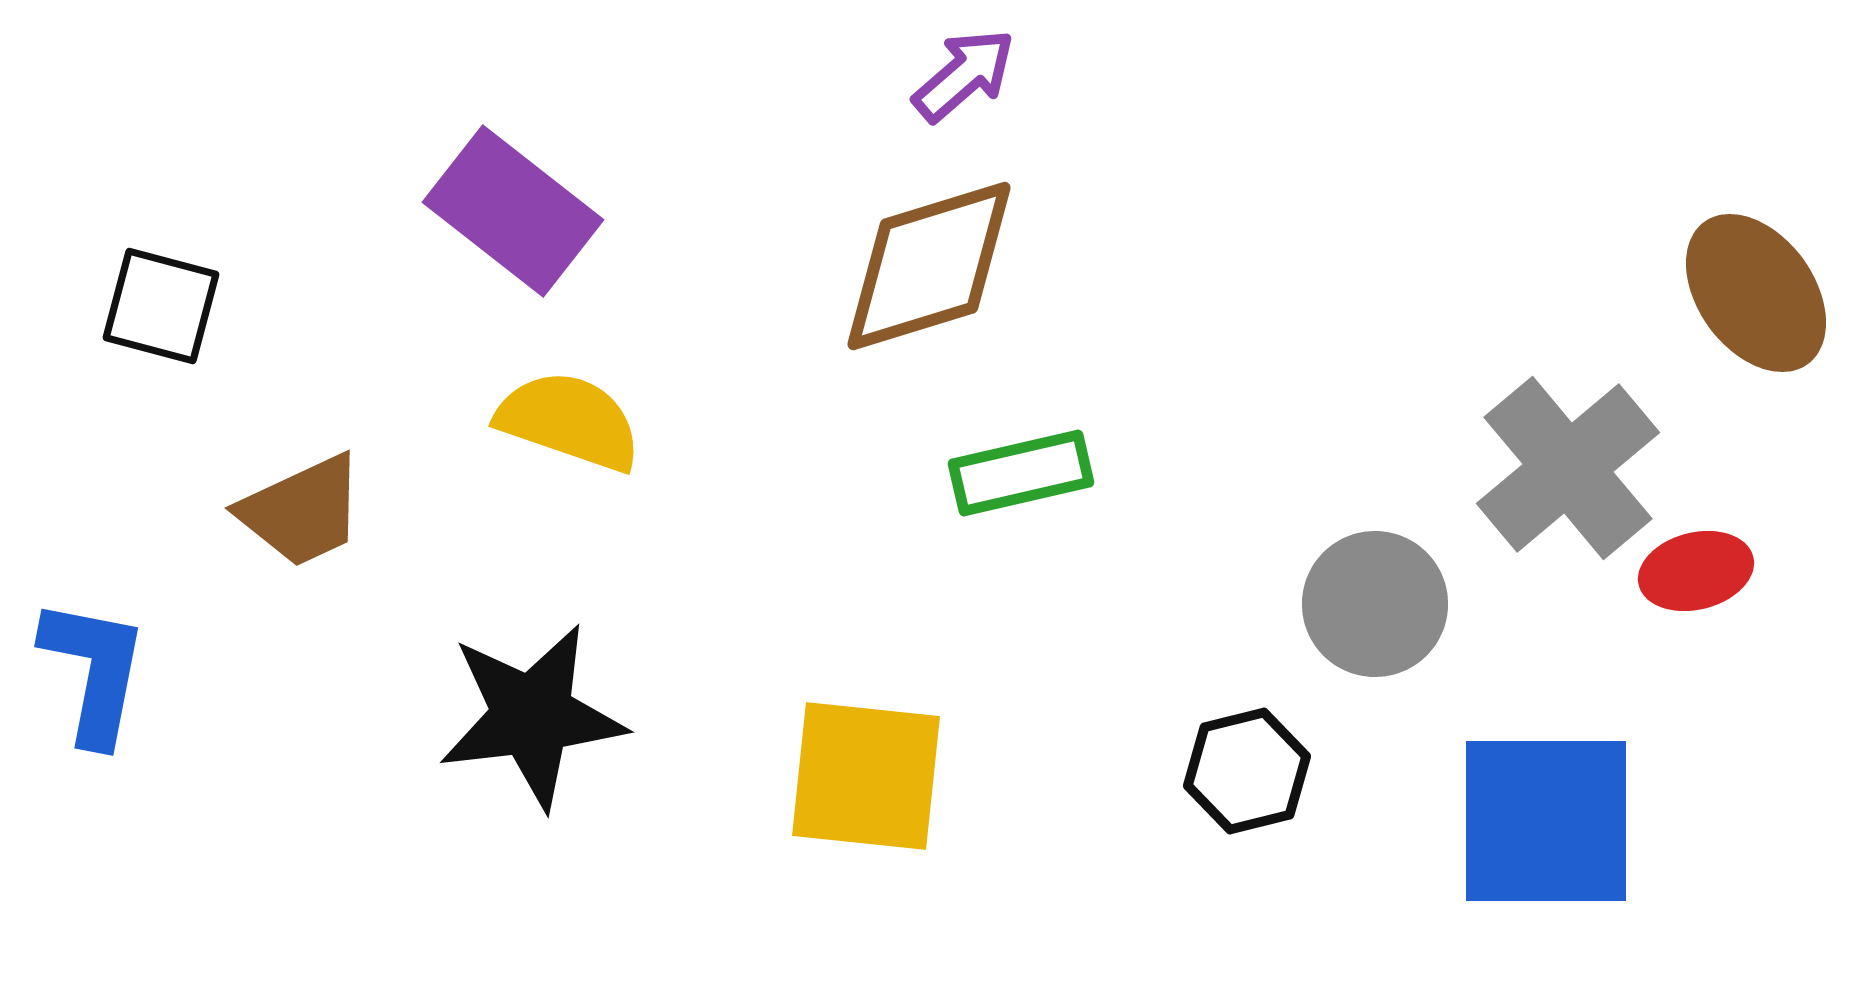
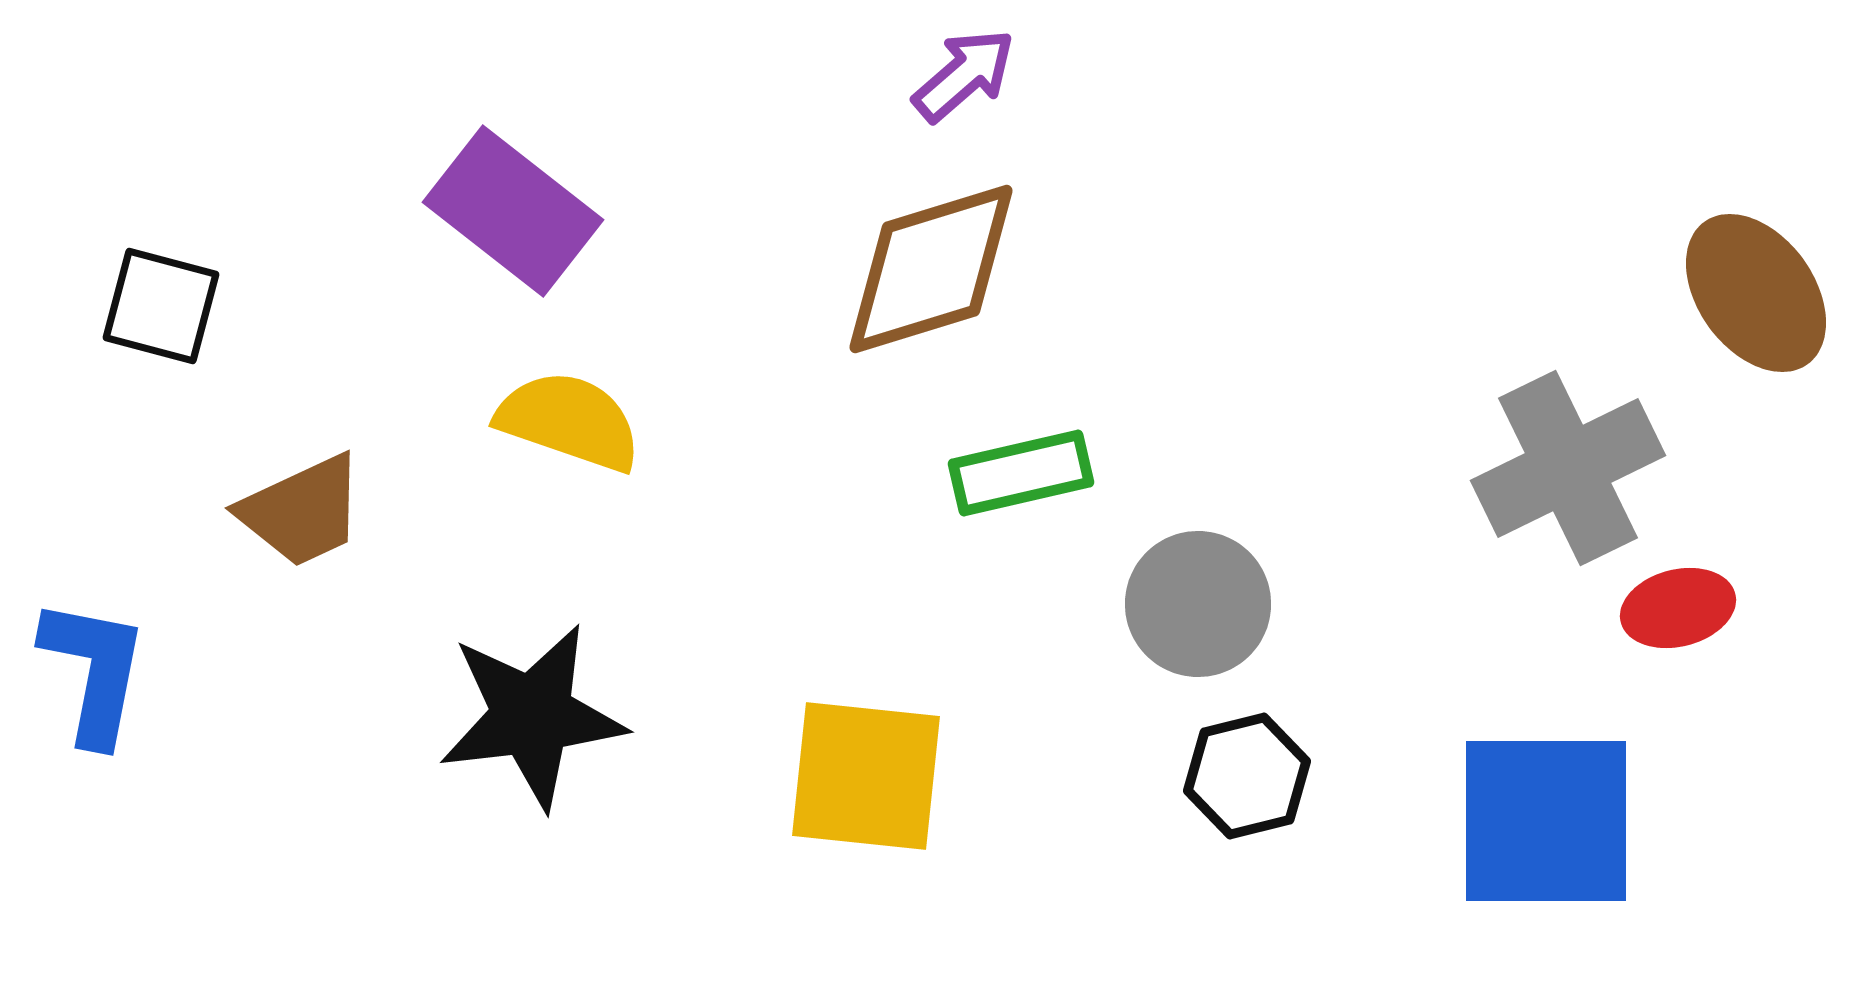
brown diamond: moved 2 px right, 3 px down
gray cross: rotated 14 degrees clockwise
red ellipse: moved 18 px left, 37 px down
gray circle: moved 177 px left
black hexagon: moved 5 px down
